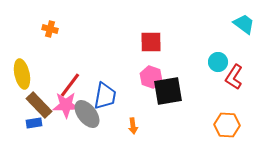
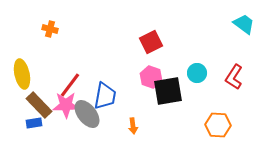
red square: rotated 25 degrees counterclockwise
cyan circle: moved 21 px left, 11 px down
orange hexagon: moved 9 px left
